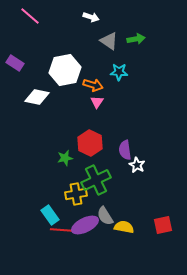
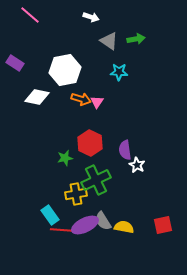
pink line: moved 1 px up
orange arrow: moved 12 px left, 14 px down
gray semicircle: moved 2 px left, 5 px down
